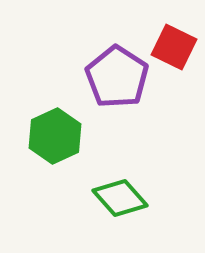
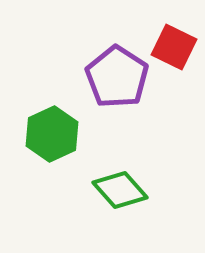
green hexagon: moved 3 px left, 2 px up
green diamond: moved 8 px up
